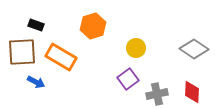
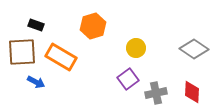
gray cross: moved 1 px left, 1 px up
